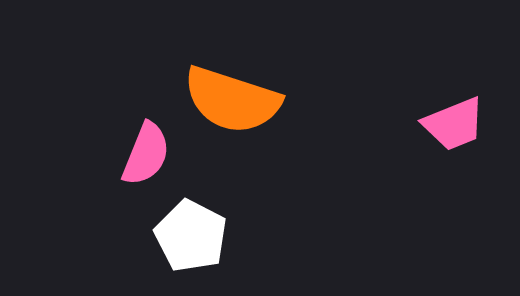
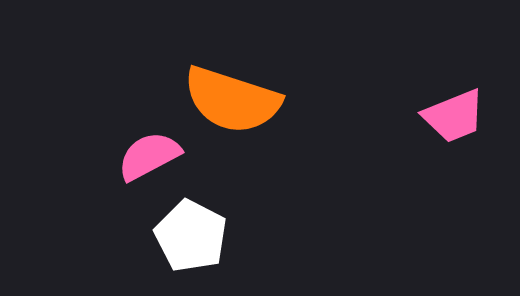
pink trapezoid: moved 8 px up
pink semicircle: moved 3 px right, 2 px down; rotated 140 degrees counterclockwise
